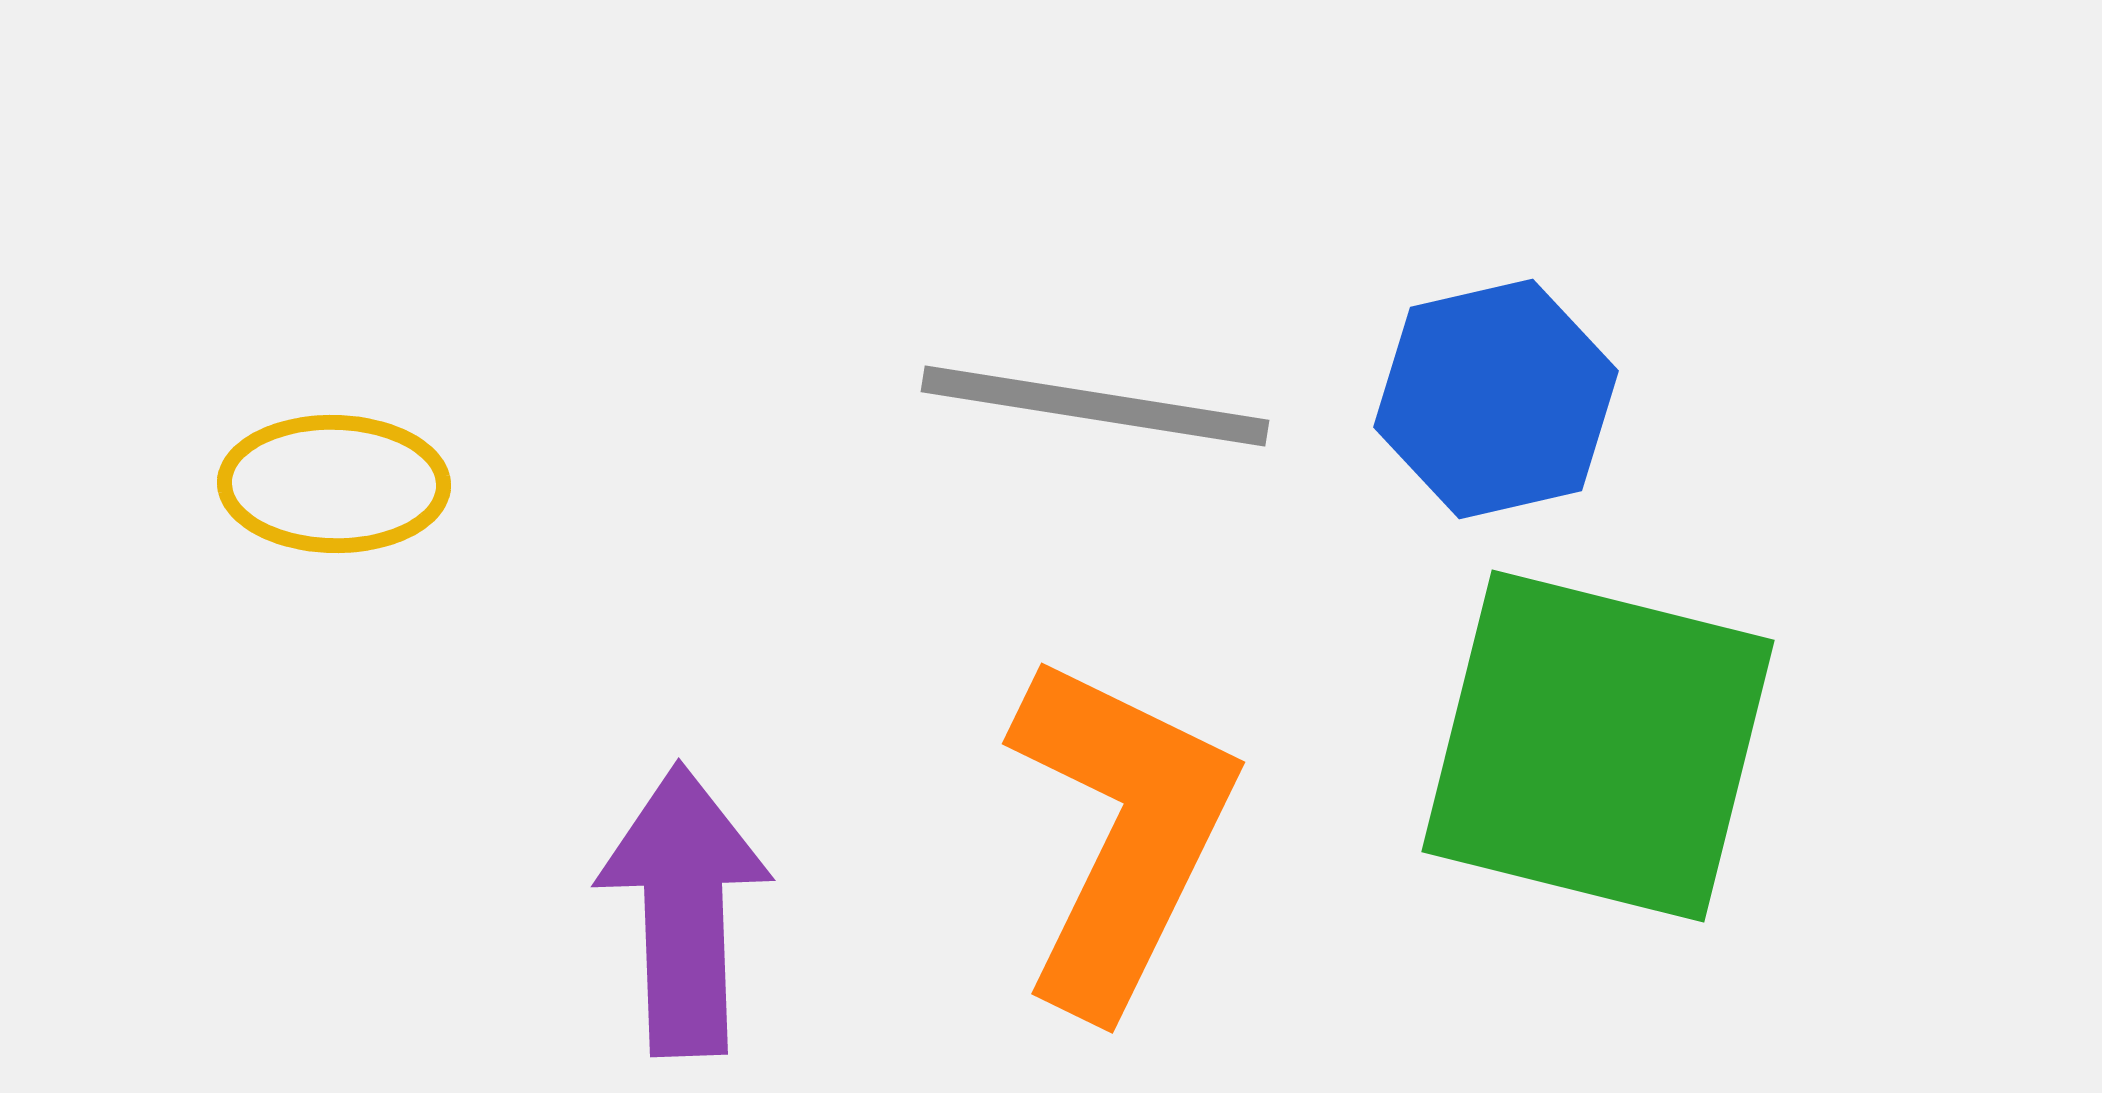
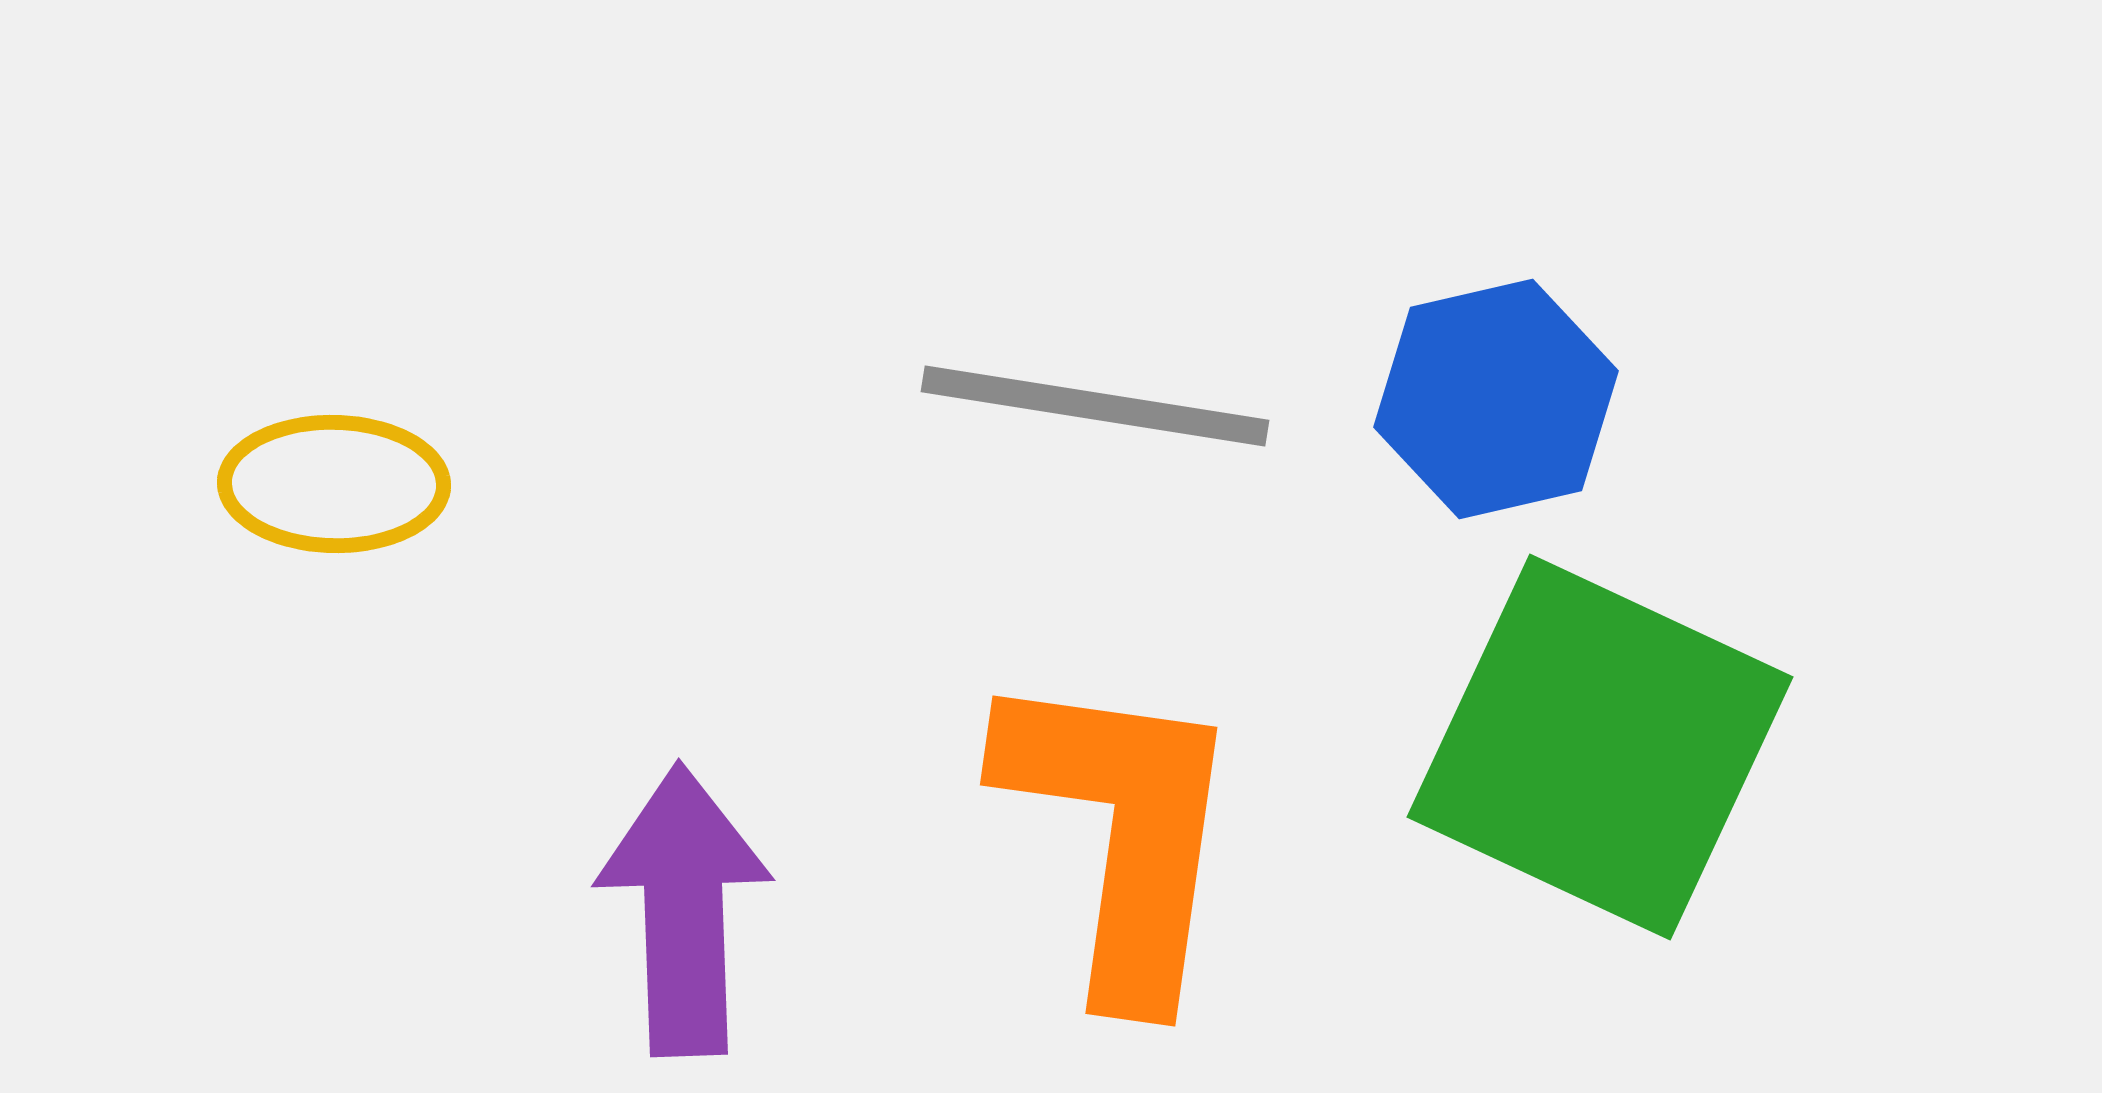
green square: moved 2 px right, 1 px down; rotated 11 degrees clockwise
orange L-shape: rotated 18 degrees counterclockwise
